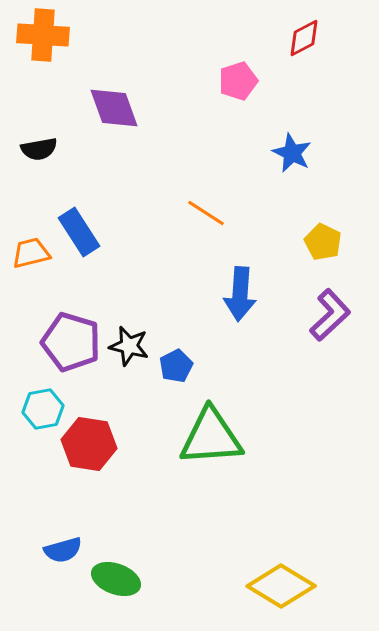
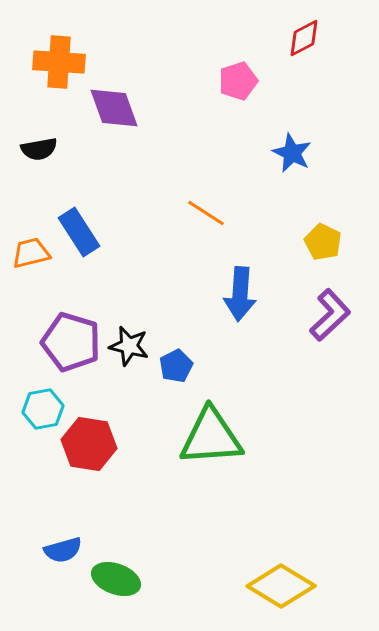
orange cross: moved 16 px right, 27 px down
